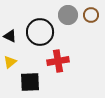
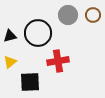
brown circle: moved 2 px right
black circle: moved 2 px left, 1 px down
black triangle: rotated 40 degrees counterclockwise
